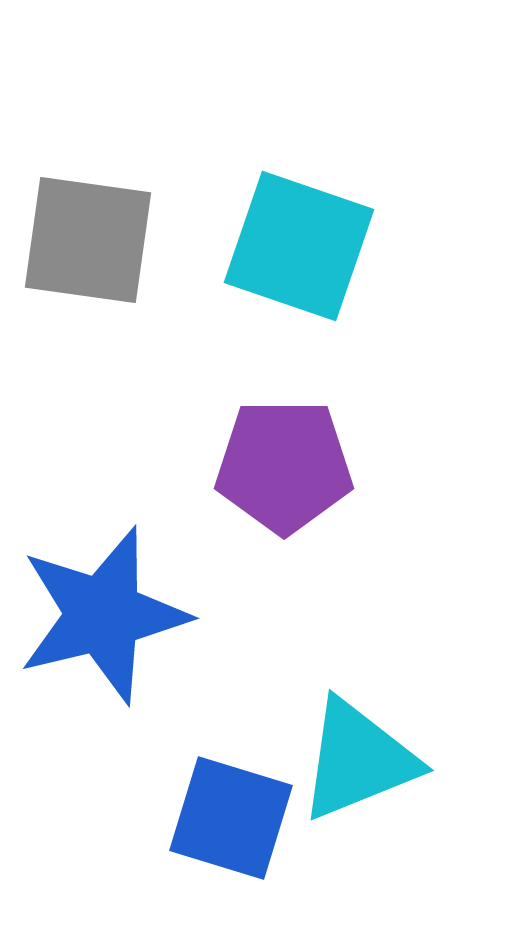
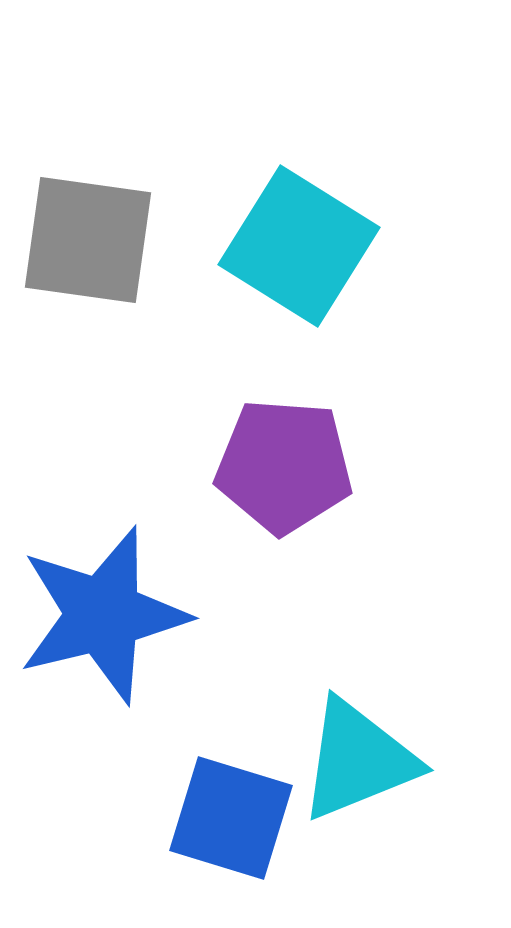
cyan square: rotated 13 degrees clockwise
purple pentagon: rotated 4 degrees clockwise
